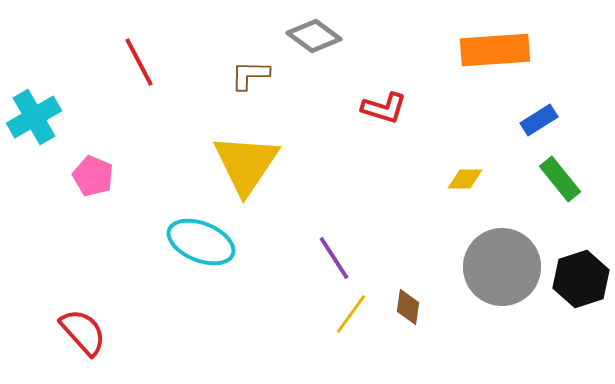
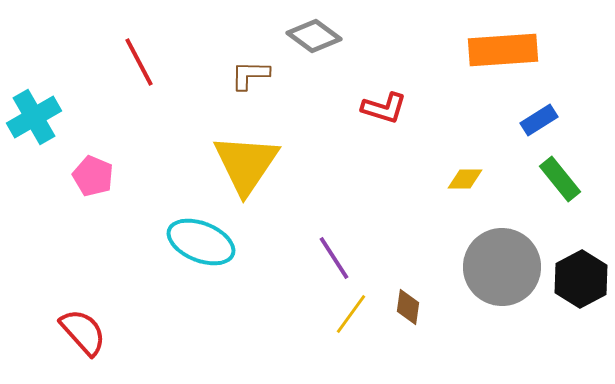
orange rectangle: moved 8 px right
black hexagon: rotated 10 degrees counterclockwise
